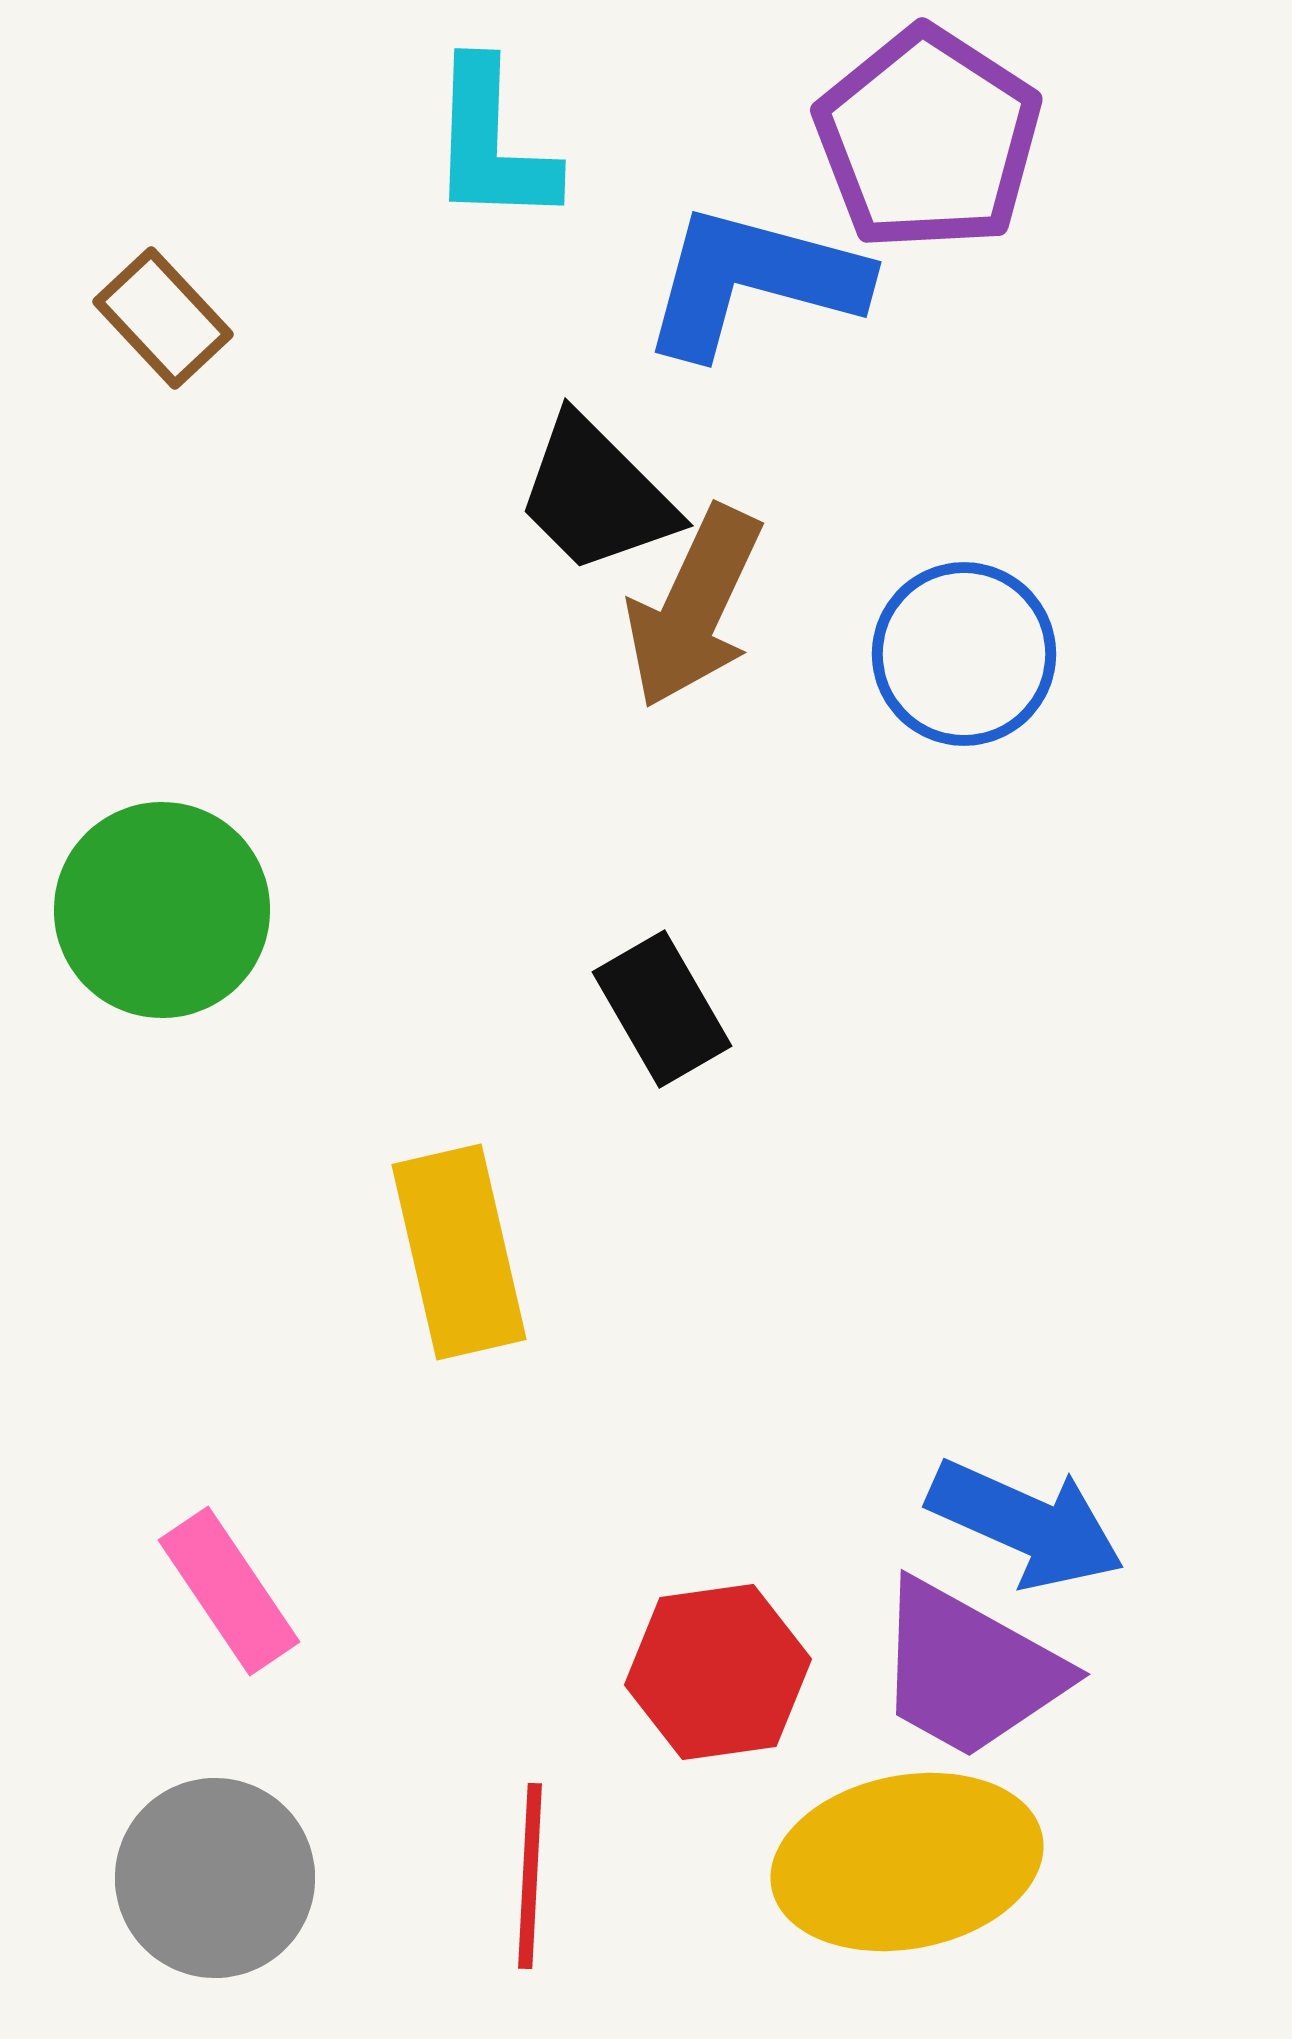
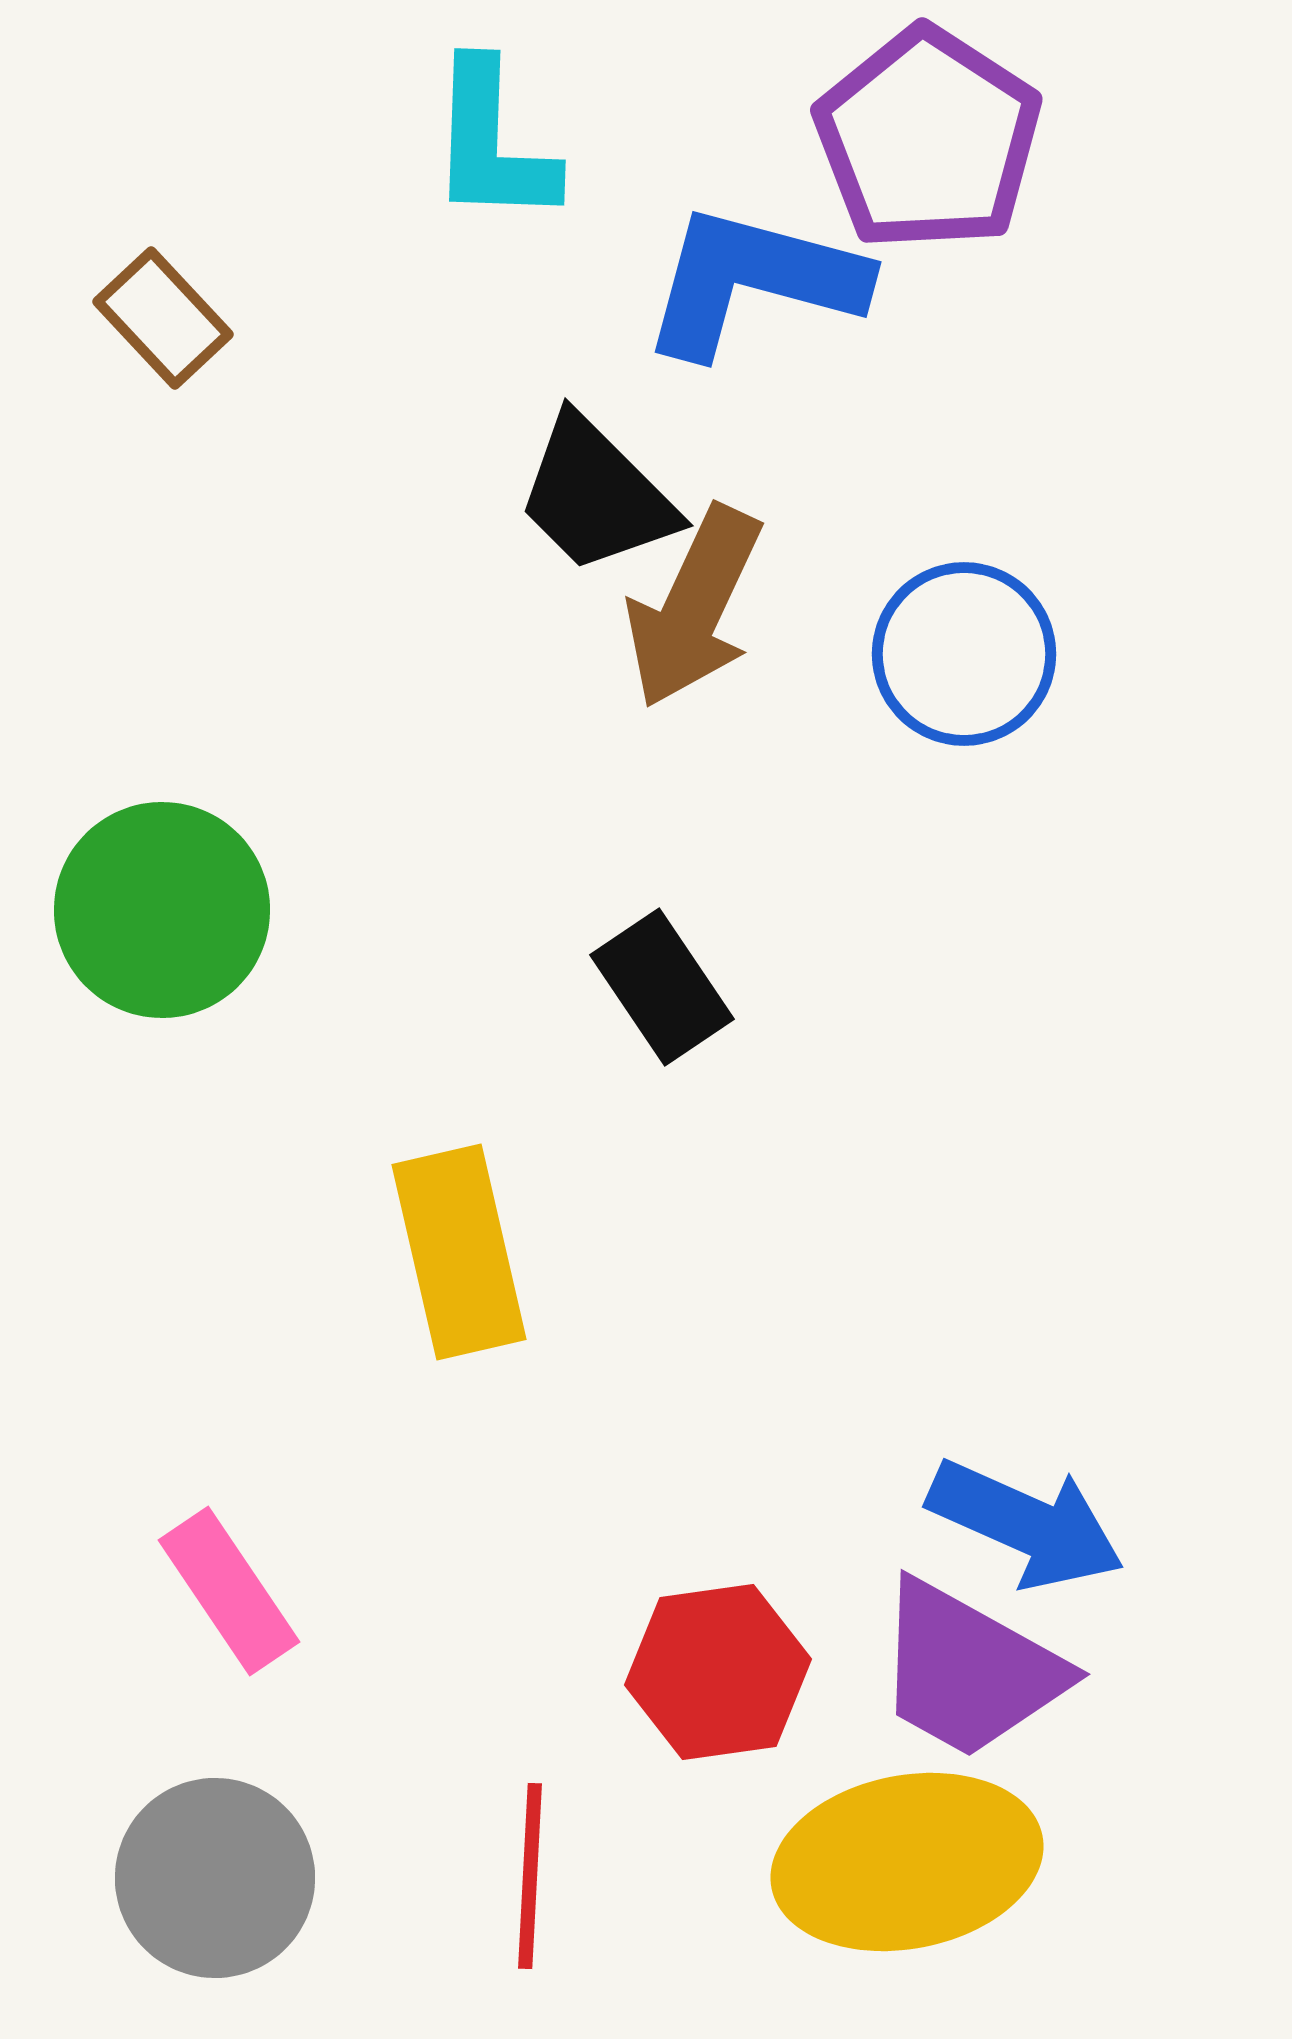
black rectangle: moved 22 px up; rotated 4 degrees counterclockwise
